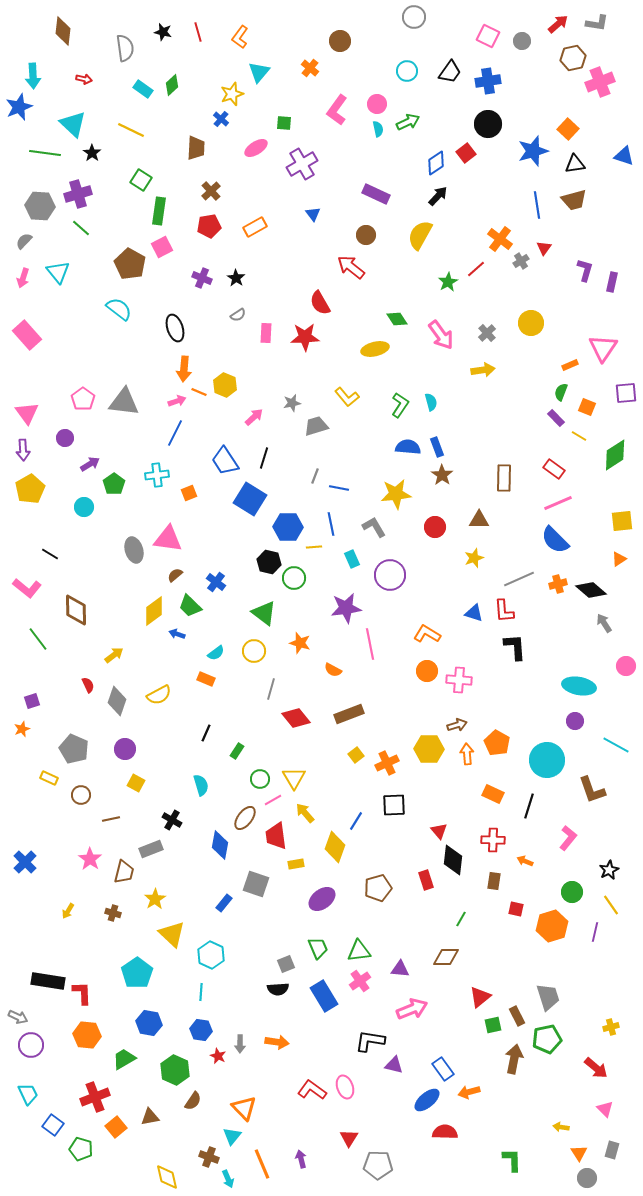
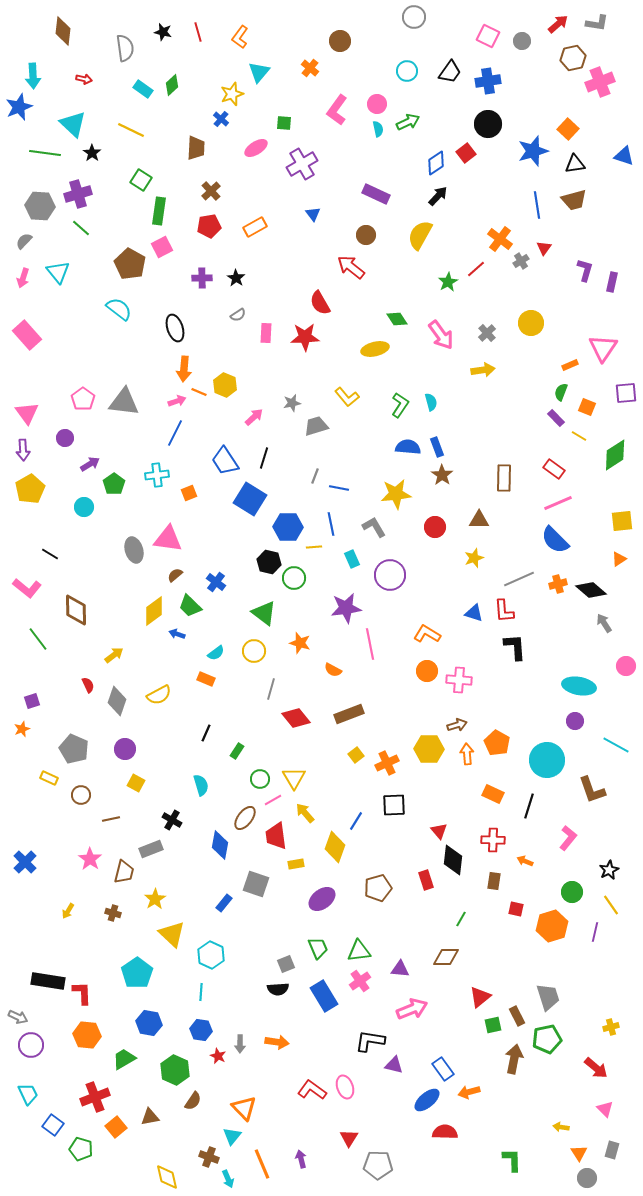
purple cross at (202, 278): rotated 24 degrees counterclockwise
